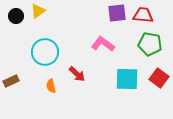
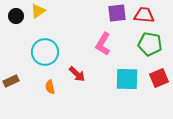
red trapezoid: moved 1 px right
pink L-shape: rotated 95 degrees counterclockwise
red square: rotated 30 degrees clockwise
orange semicircle: moved 1 px left, 1 px down
